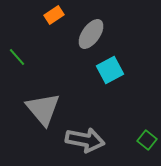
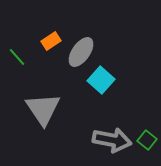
orange rectangle: moved 3 px left, 26 px down
gray ellipse: moved 10 px left, 18 px down
cyan square: moved 9 px left, 10 px down; rotated 20 degrees counterclockwise
gray triangle: rotated 6 degrees clockwise
gray arrow: moved 27 px right
